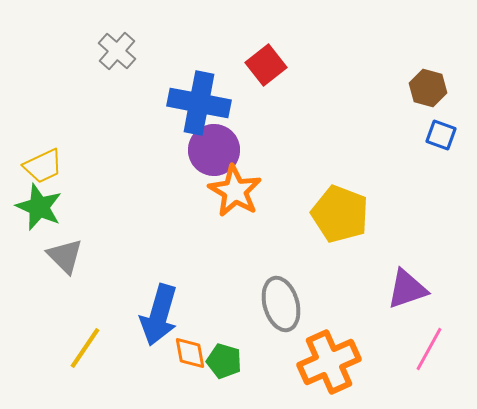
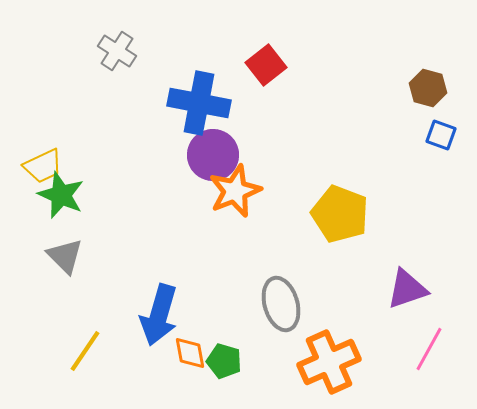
gray cross: rotated 9 degrees counterclockwise
purple circle: moved 1 px left, 5 px down
orange star: rotated 20 degrees clockwise
green star: moved 22 px right, 12 px up
yellow line: moved 3 px down
